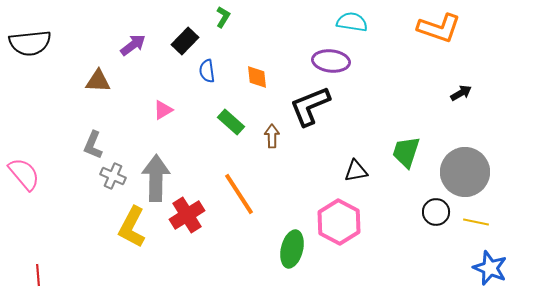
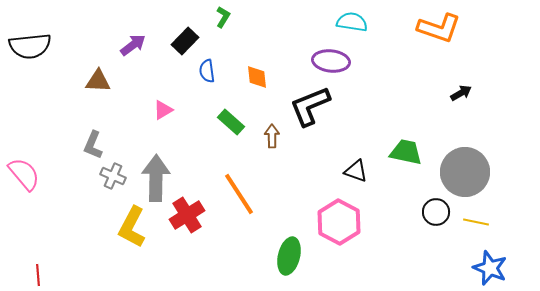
black semicircle: moved 3 px down
green trapezoid: rotated 84 degrees clockwise
black triangle: rotated 30 degrees clockwise
green ellipse: moved 3 px left, 7 px down
